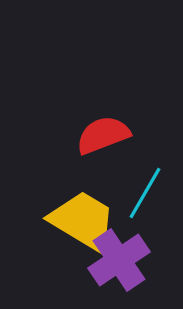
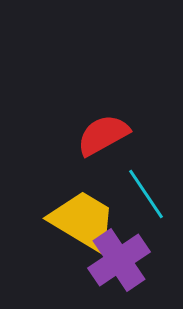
red semicircle: rotated 8 degrees counterclockwise
cyan line: moved 1 px right, 1 px down; rotated 64 degrees counterclockwise
